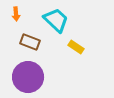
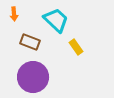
orange arrow: moved 2 px left
yellow rectangle: rotated 21 degrees clockwise
purple circle: moved 5 px right
